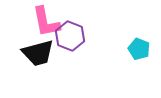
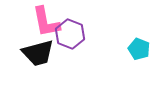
purple hexagon: moved 2 px up
